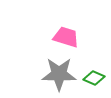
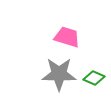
pink trapezoid: moved 1 px right
